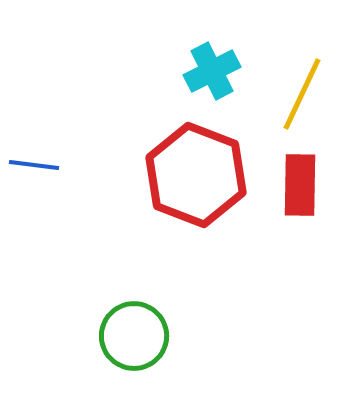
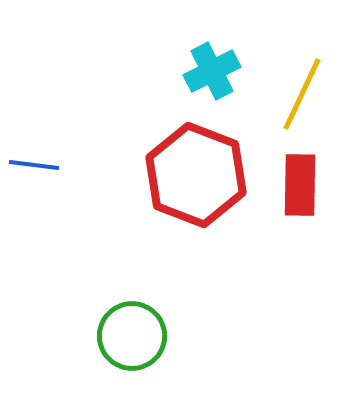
green circle: moved 2 px left
